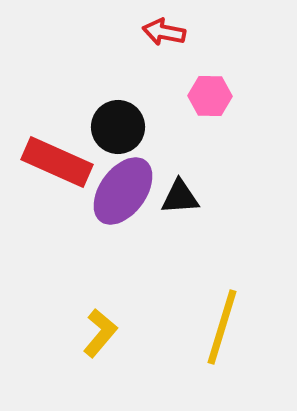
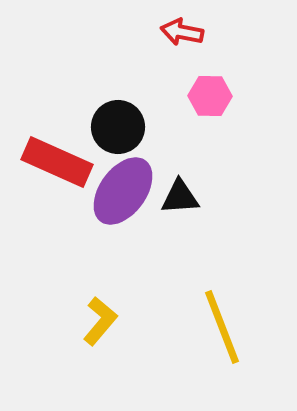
red arrow: moved 18 px right
yellow line: rotated 38 degrees counterclockwise
yellow L-shape: moved 12 px up
